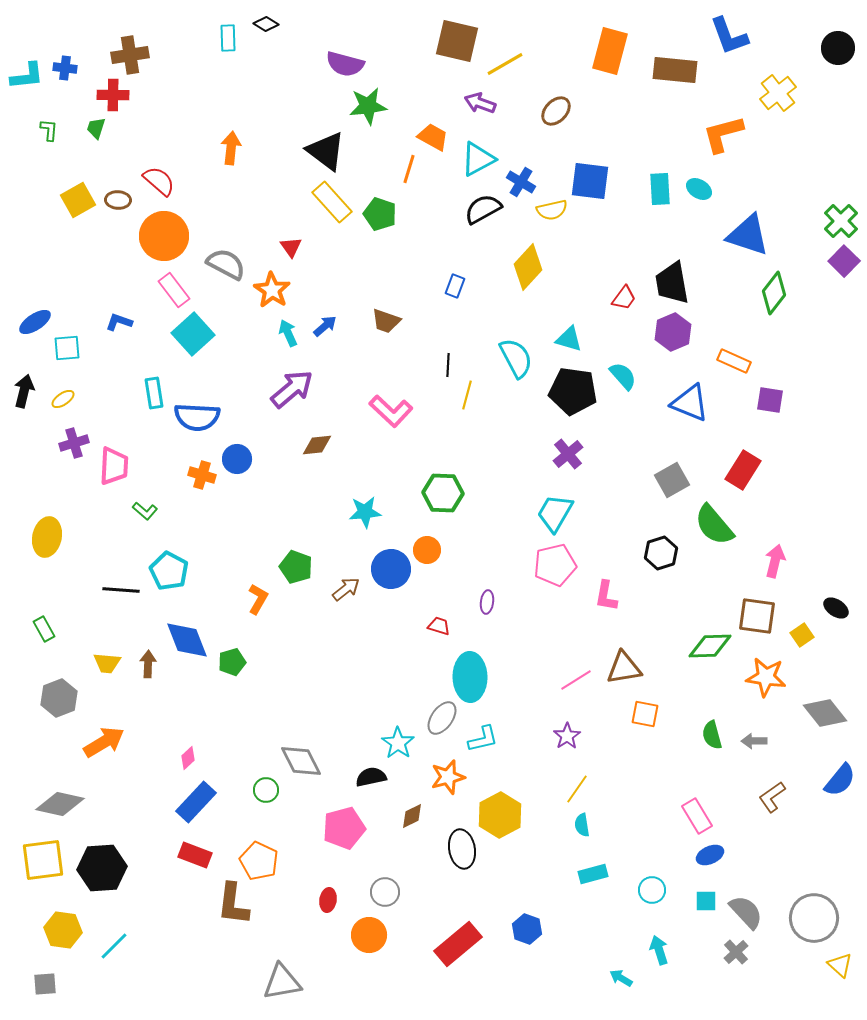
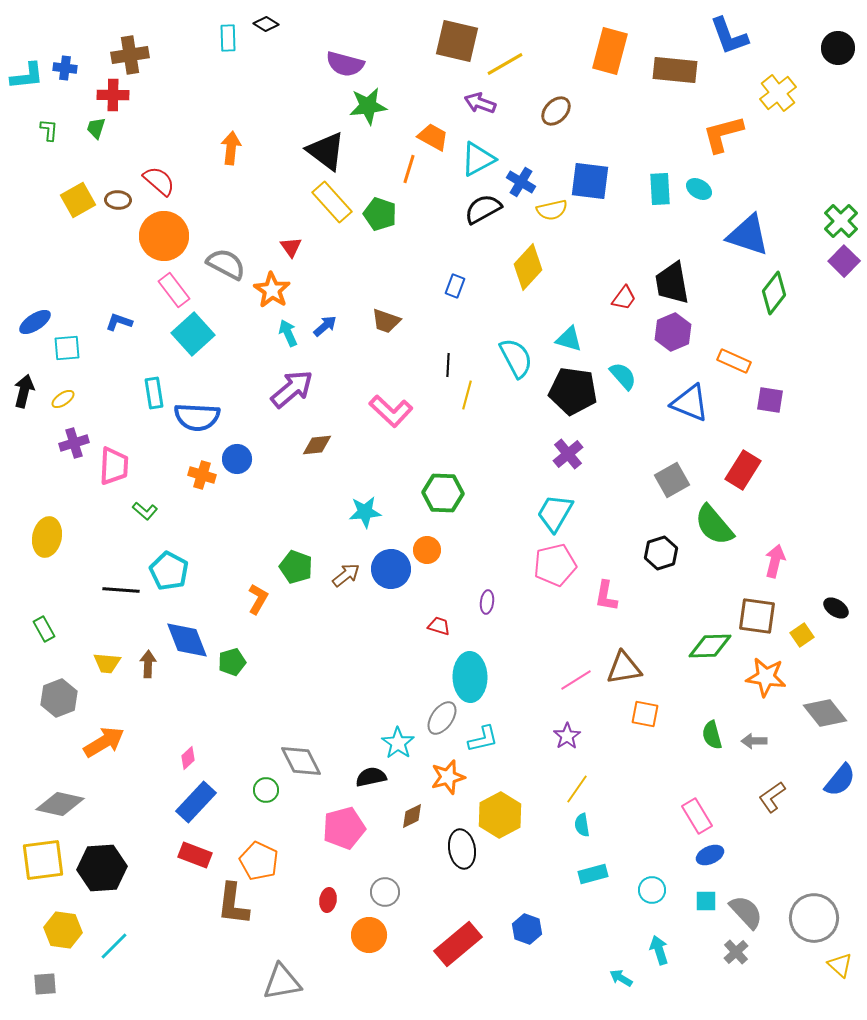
brown arrow at (346, 589): moved 14 px up
